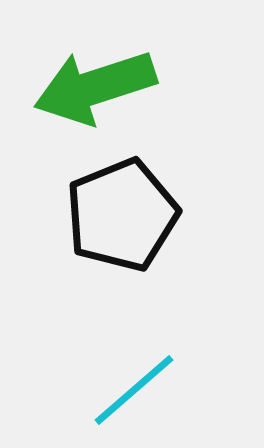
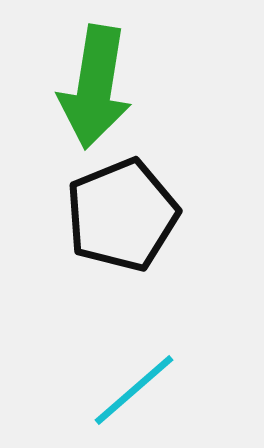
green arrow: rotated 63 degrees counterclockwise
